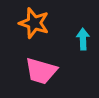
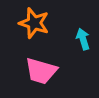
cyan arrow: rotated 15 degrees counterclockwise
